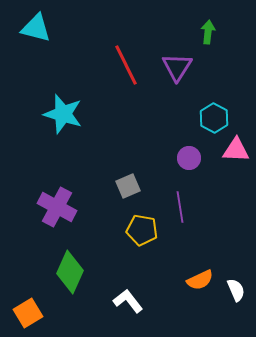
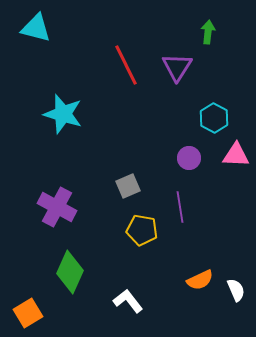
pink triangle: moved 5 px down
